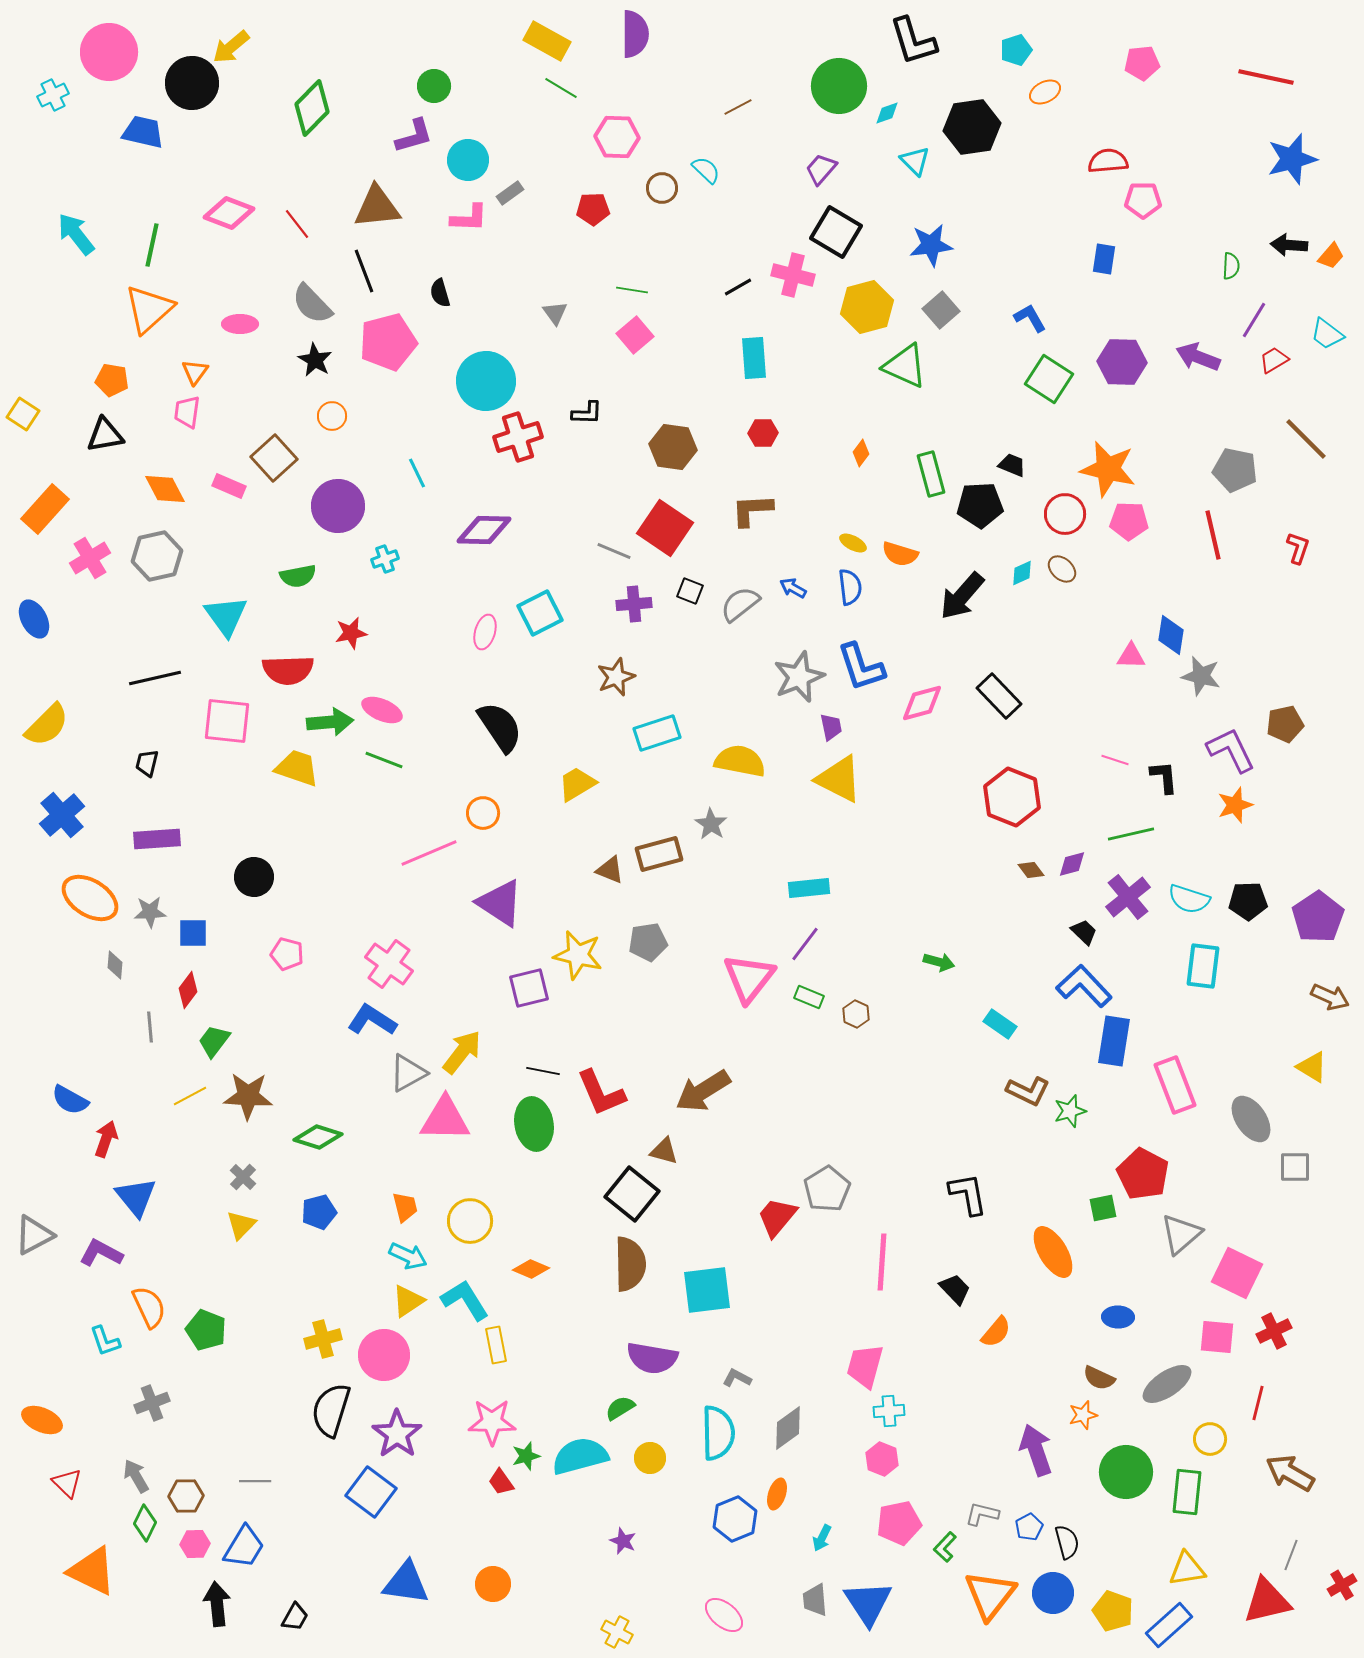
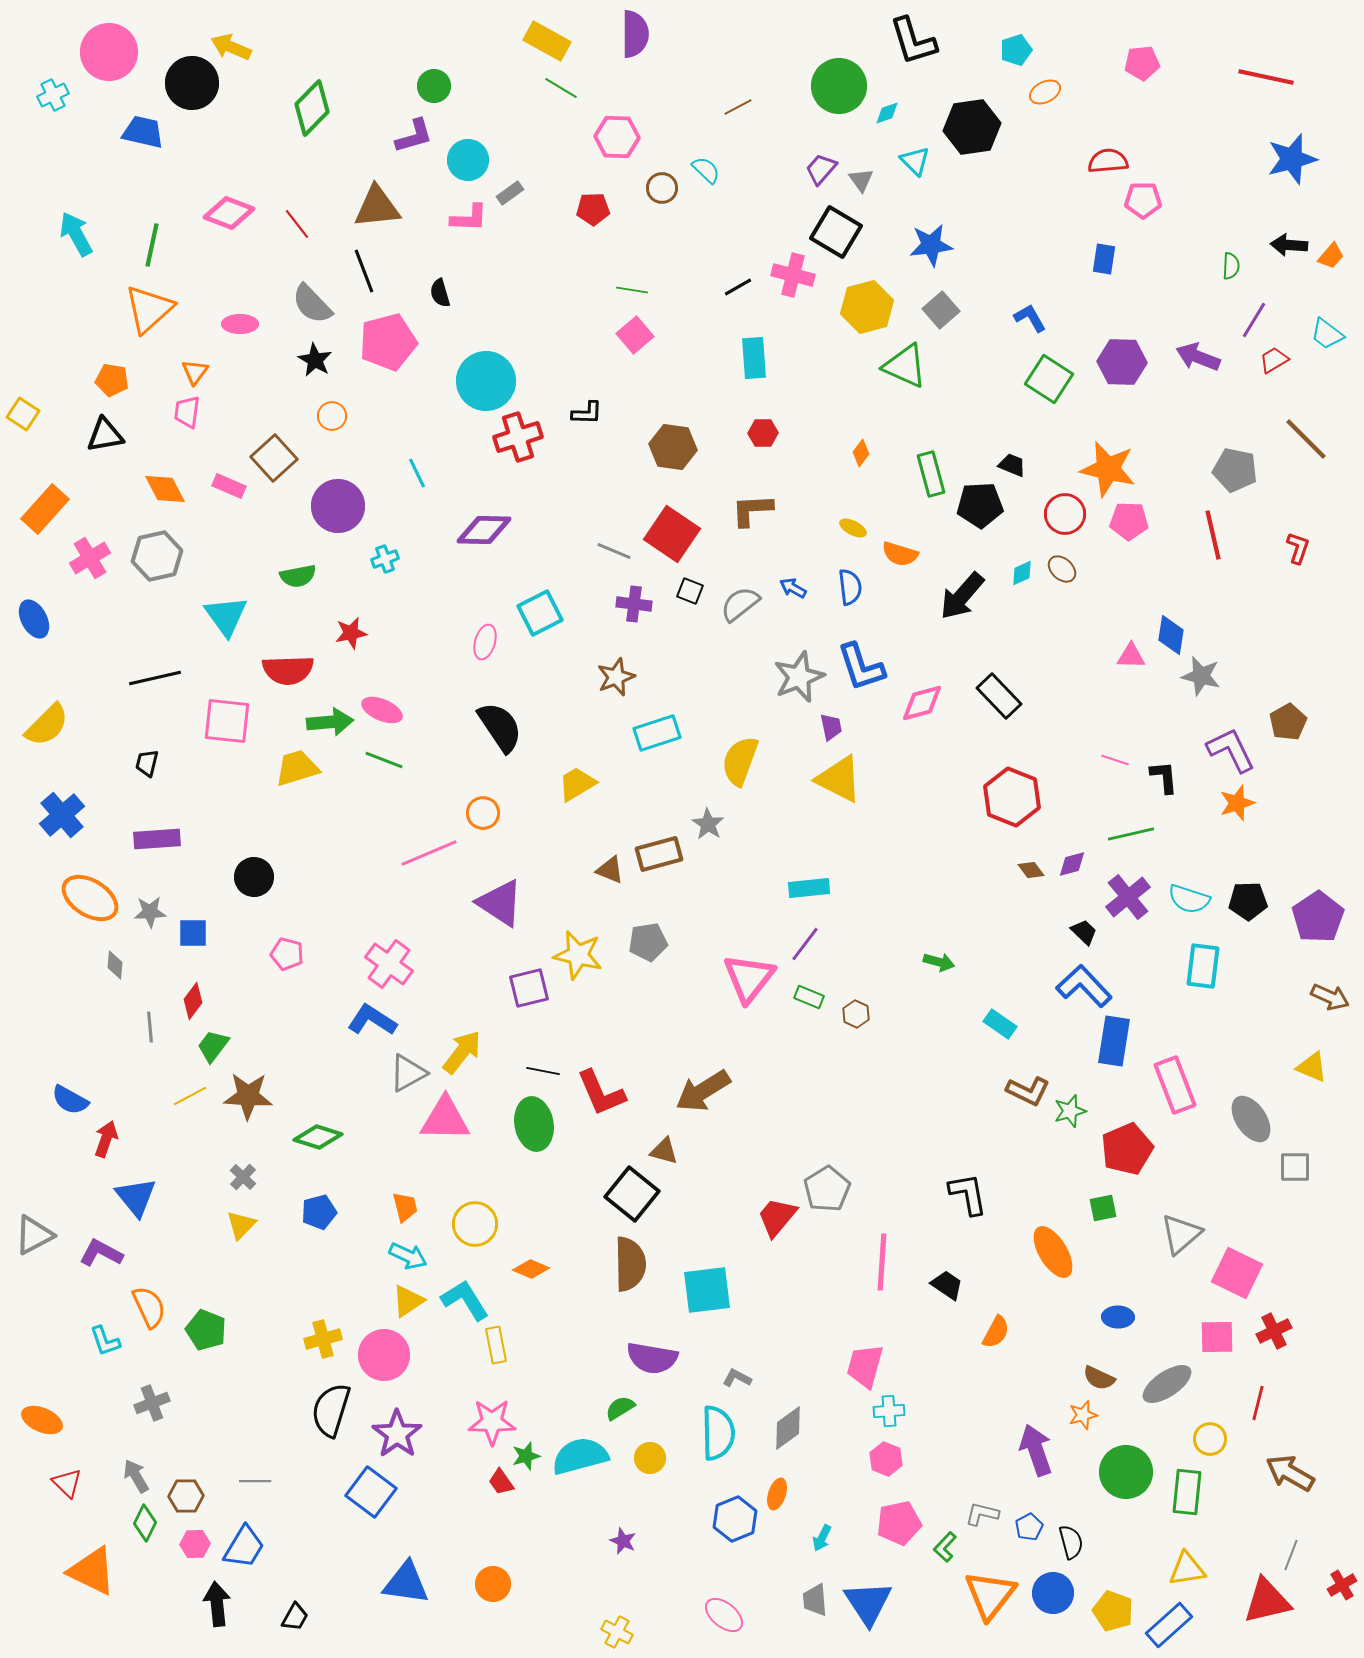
yellow arrow at (231, 47): rotated 63 degrees clockwise
cyan arrow at (76, 234): rotated 9 degrees clockwise
gray triangle at (555, 313): moved 306 px right, 133 px up
red square at (665, 528): moved 7 px right, 6 px down
yellow ellipse at (853, 543): moved 15 px up
purple cross at (634, 604): rotated 12 degrees clockwise
pink ellipse at (485, 632): moved 10 px down
brown pentagon at (1285, 724): moved 3 px right, 2 px up; rotated 18 degrees counterclockwise
yellow semicircle at (740, 761): rotated 81 degrees counterclockwise
yellow trapezoid at (297, 768): rotated 36 degrees counterclockwise
orange star at (1235, 805): moved 2 px right, 2 px up
gray star at (711, 824): moved 3 px left
red diamond at (188, 990): moved 5 px right, 11 px down
green trapezoid at (214, 1041): moved 1 px left, 5 px down
yellow triangle at (1312, 1067): rotated 8 degrees counterclockwise
red pentagon at (1143, 1174): moved 16 px left, 25 px up; rotated 21 degrees clockwise
yellow circle at (470, 1221): moved 5 px right, 3 px down
black trapezoid at (955, 1289): moved 8 px left, 4 px up; rotated 12 degrees counterclockwise
orange semicircle at (996, 1332): rotated 12 degrees counterclockwise
pink square at (1217, 1337): rotated 6 degrees counterclockwise
pink hexagon at (882, 1459): moved 4 px right
black semicircle at (1067, 1542): moved 4 px right
